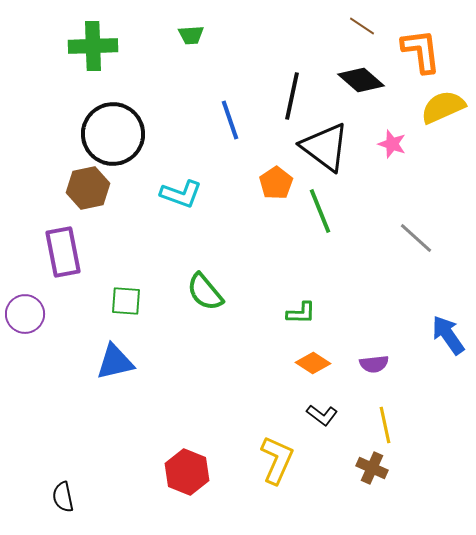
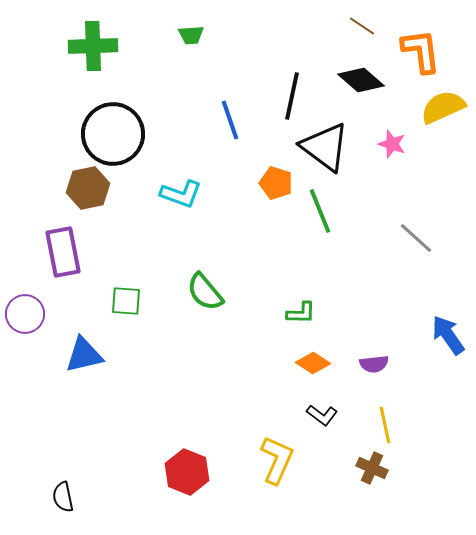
orange pentagon: rotated 20 degrees counterclockwise
blue triangle: moved 31 px left, 7 px up
